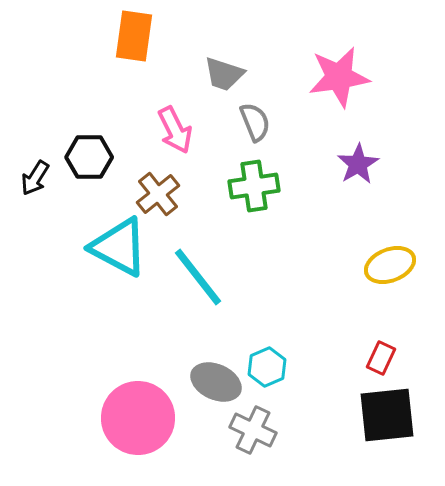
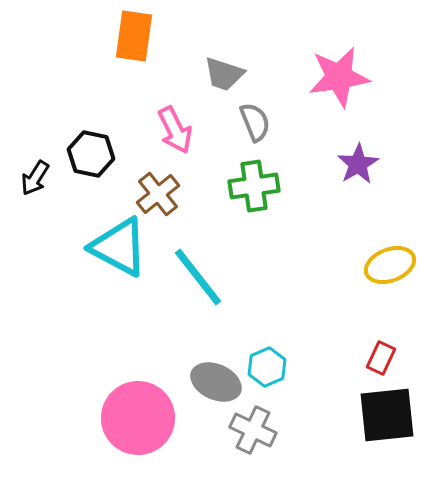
black hexagon: moved 2 px right, 3 px up; rotated 12 degrees clockwise
